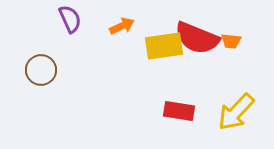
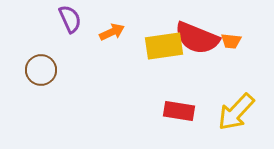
orange arrow: moved 10 px left, 6 px down
